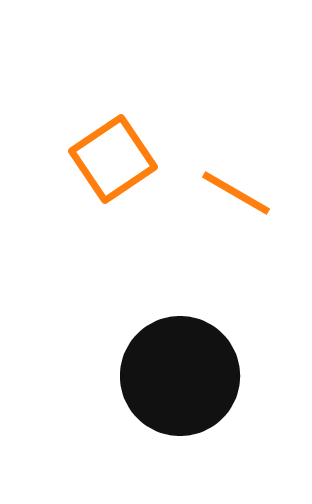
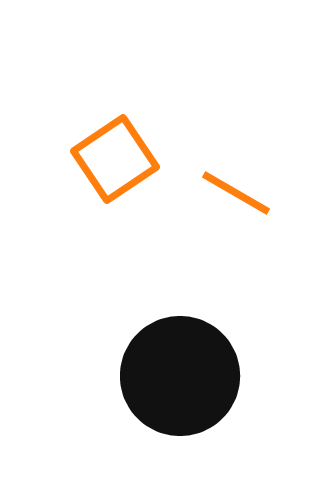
orange square: moved 2 px right
